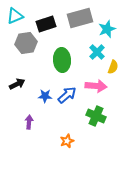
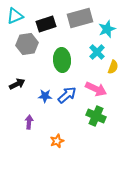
gray hexagon: moved 1 px right, 1 px down
pink arrow: moved 3 px down; rotated 20 degrees clockwise
orange star: moved 10 px left
